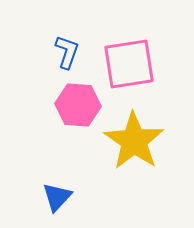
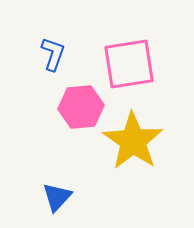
blue L-shape: moved 14 px left, 2 px down
pink hexagon: moved 3 px right, 2 px down; rotated 9 degrees counterclockwise
yellow star: moved 1 px left
